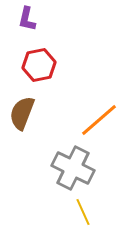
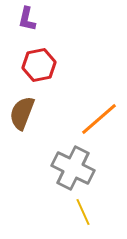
orange line: moved 1 px up
